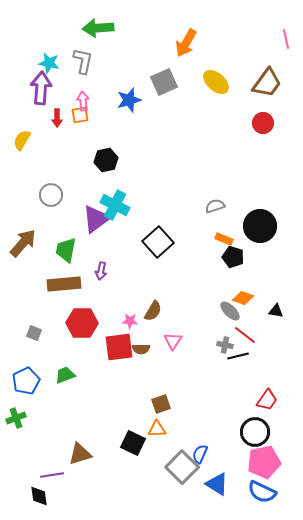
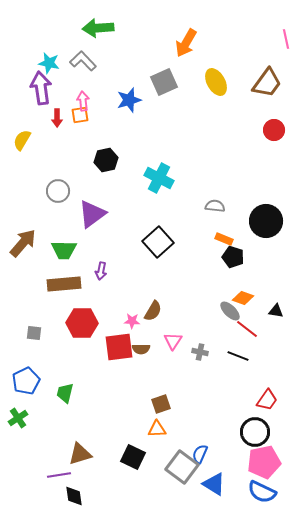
gray L-shape at (83, 61): rotated 56 degrees counterclockwise
yellow ellipse at (216, 82): rotated 20 degrees clockwise
purple arrow at (41, 88): rotated 12 degrees counterclockwise
red circle at (263, 123): moved 11 px right, 7 px down
gray circle at (51, 195): moved 7 px right, 4 px up
cyan cross at (115, 205): moved 44 px right, 27 px up
gray semicircle at (215, 206): rotated 24 degrees clockwise
purple triangle at (96, 219): moved 4 px left, 5 px up
black circle at (260, 226): moved 6 px right, 5 px up
green trapezoid at (66, 250): moved 2 px left; rotated 100 degrees counterclockwise
pink star at (130, 321): moved 2 px right
gray square at (34, 333): rotated 14 degrees counterclockwise
red line at (245, 335): moved 2 px right, 6 px up
gray cross at (225, 345): moved 25 px left, 7 px down
black line at (238, 356): rotated 35 degrees clockwise
green trapezoid at (65, 375): moved 18 px down; rotated 55 degrees counterclockwise
green cross at (16, 418): moved 2 px right; rotated 12 degrees counterclockwise
black square at (133, 443): moved 14 px down
gray square at (182, 467): rotated 8 degrees counterclockwise
purple line at (52, 475): moved 7 px right
blue triangle at (217, 484): moved 3 px left
black diamond at (39, 496): moved 35 px right
